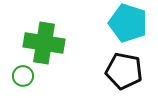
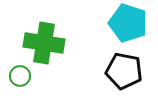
green circle: moved 3 px left
